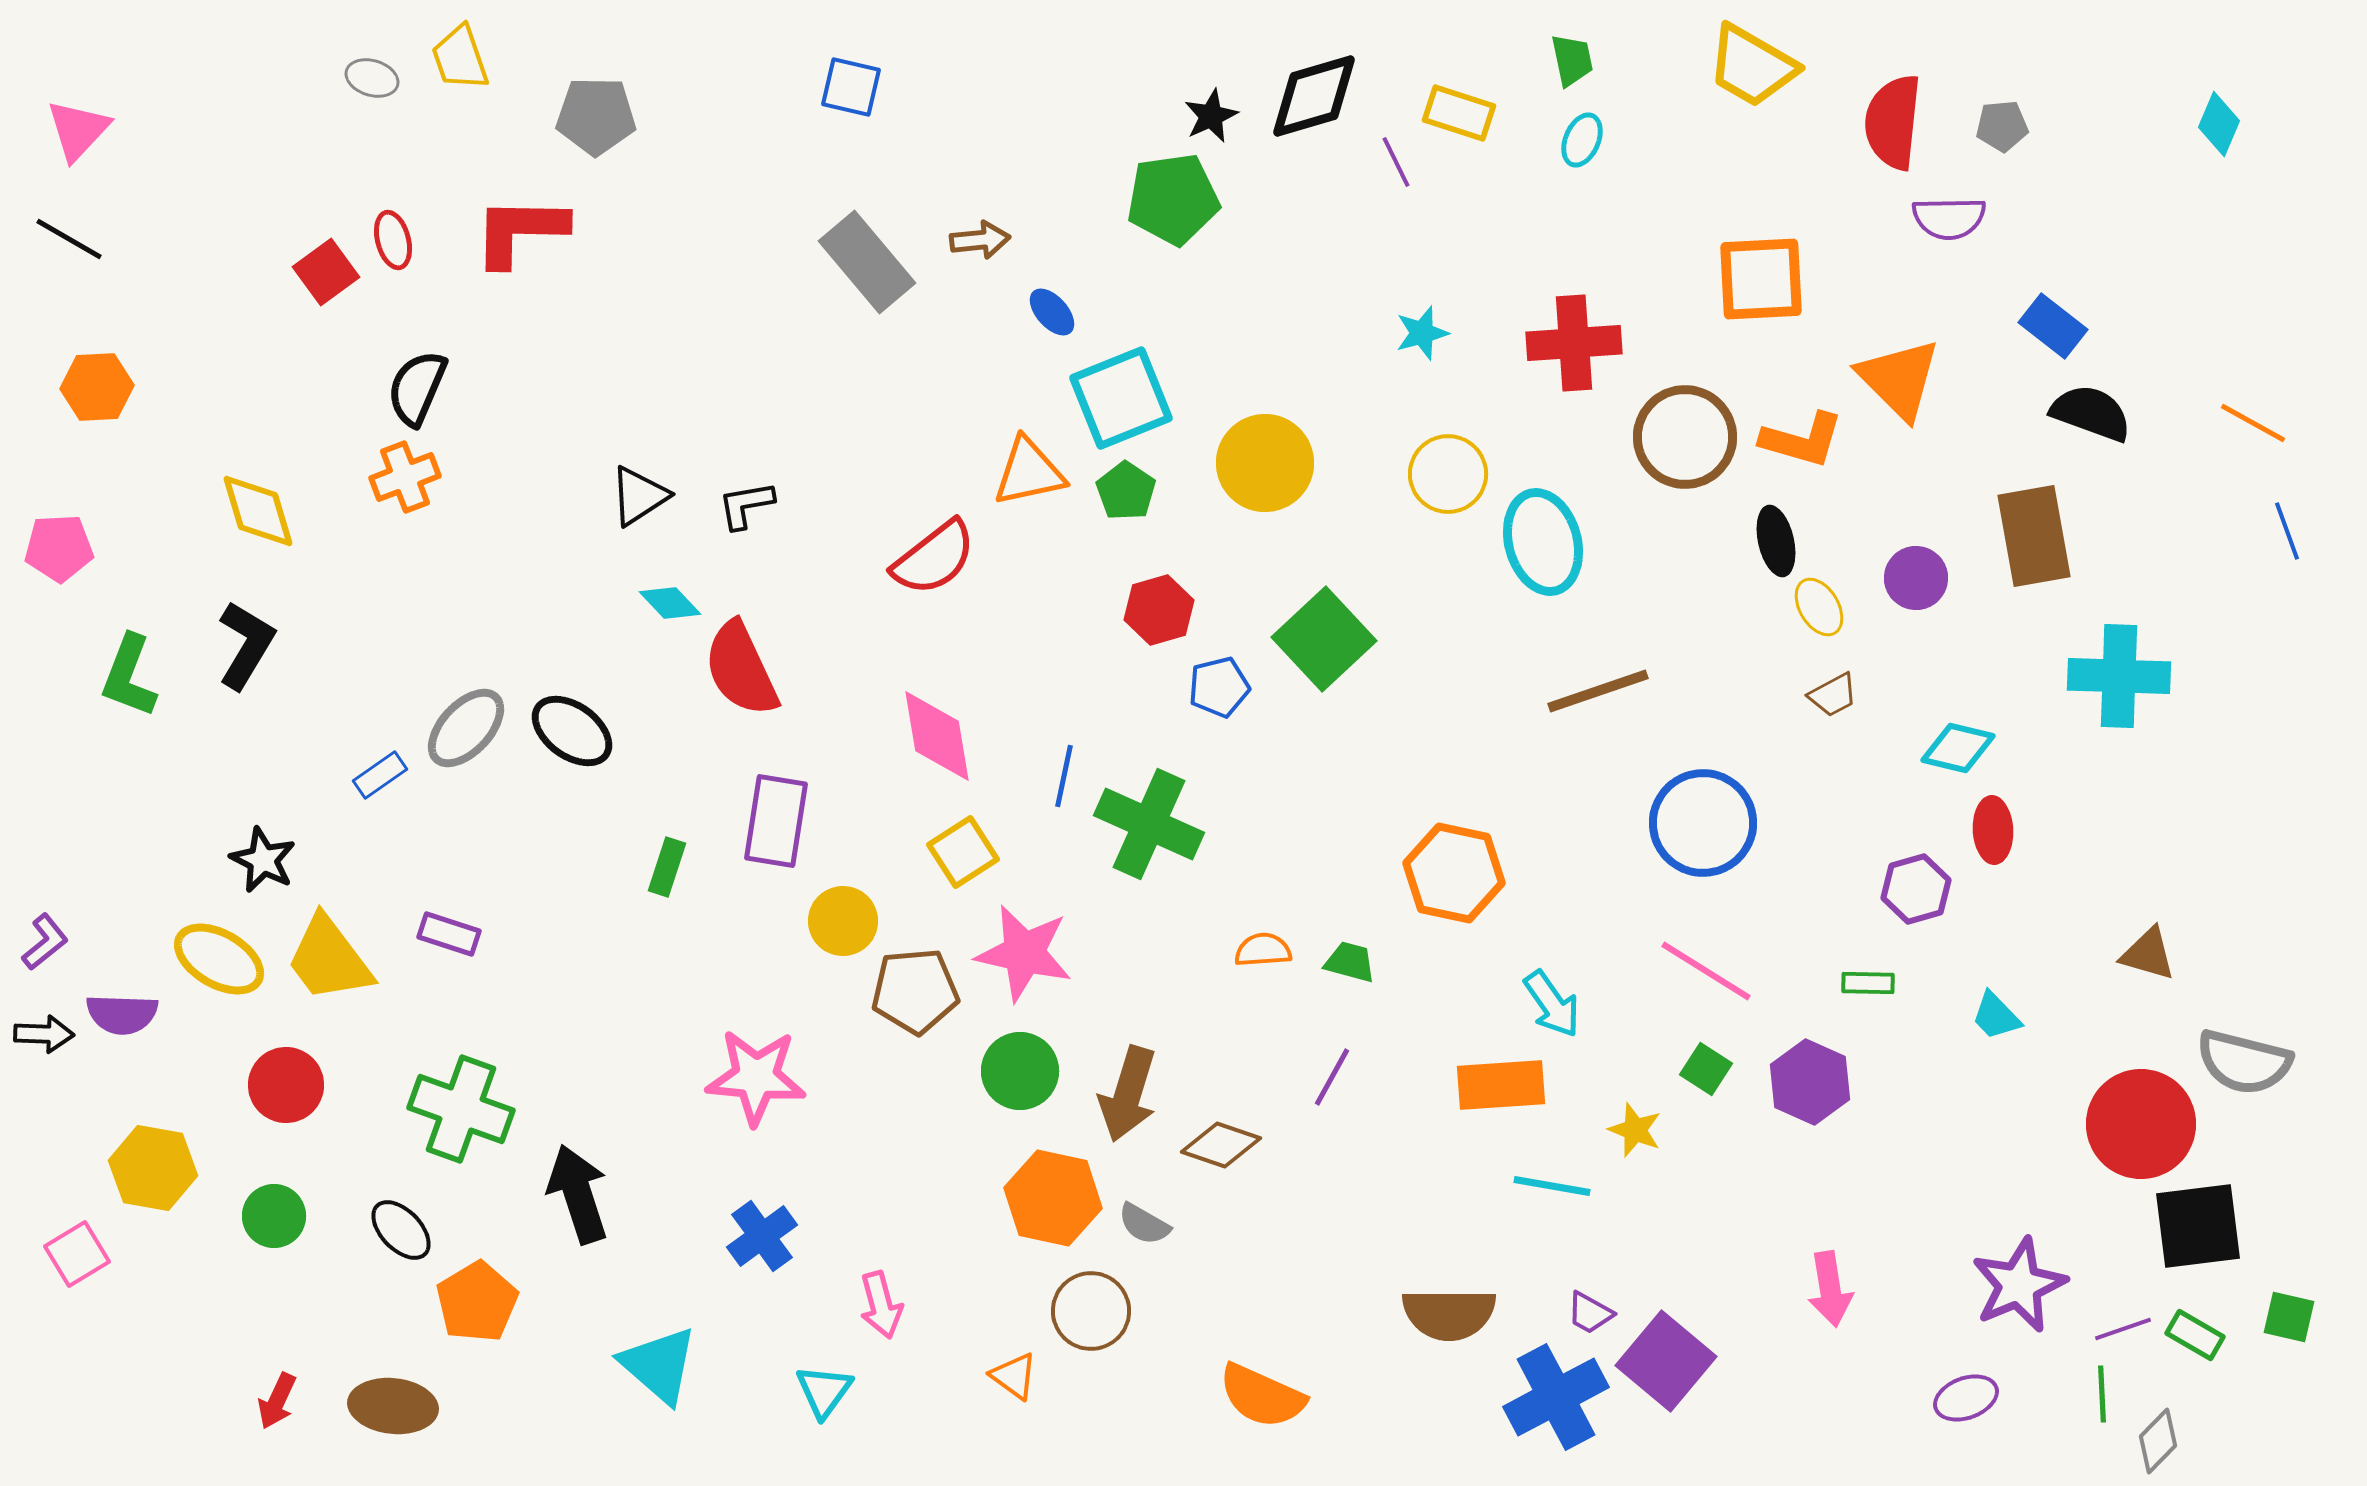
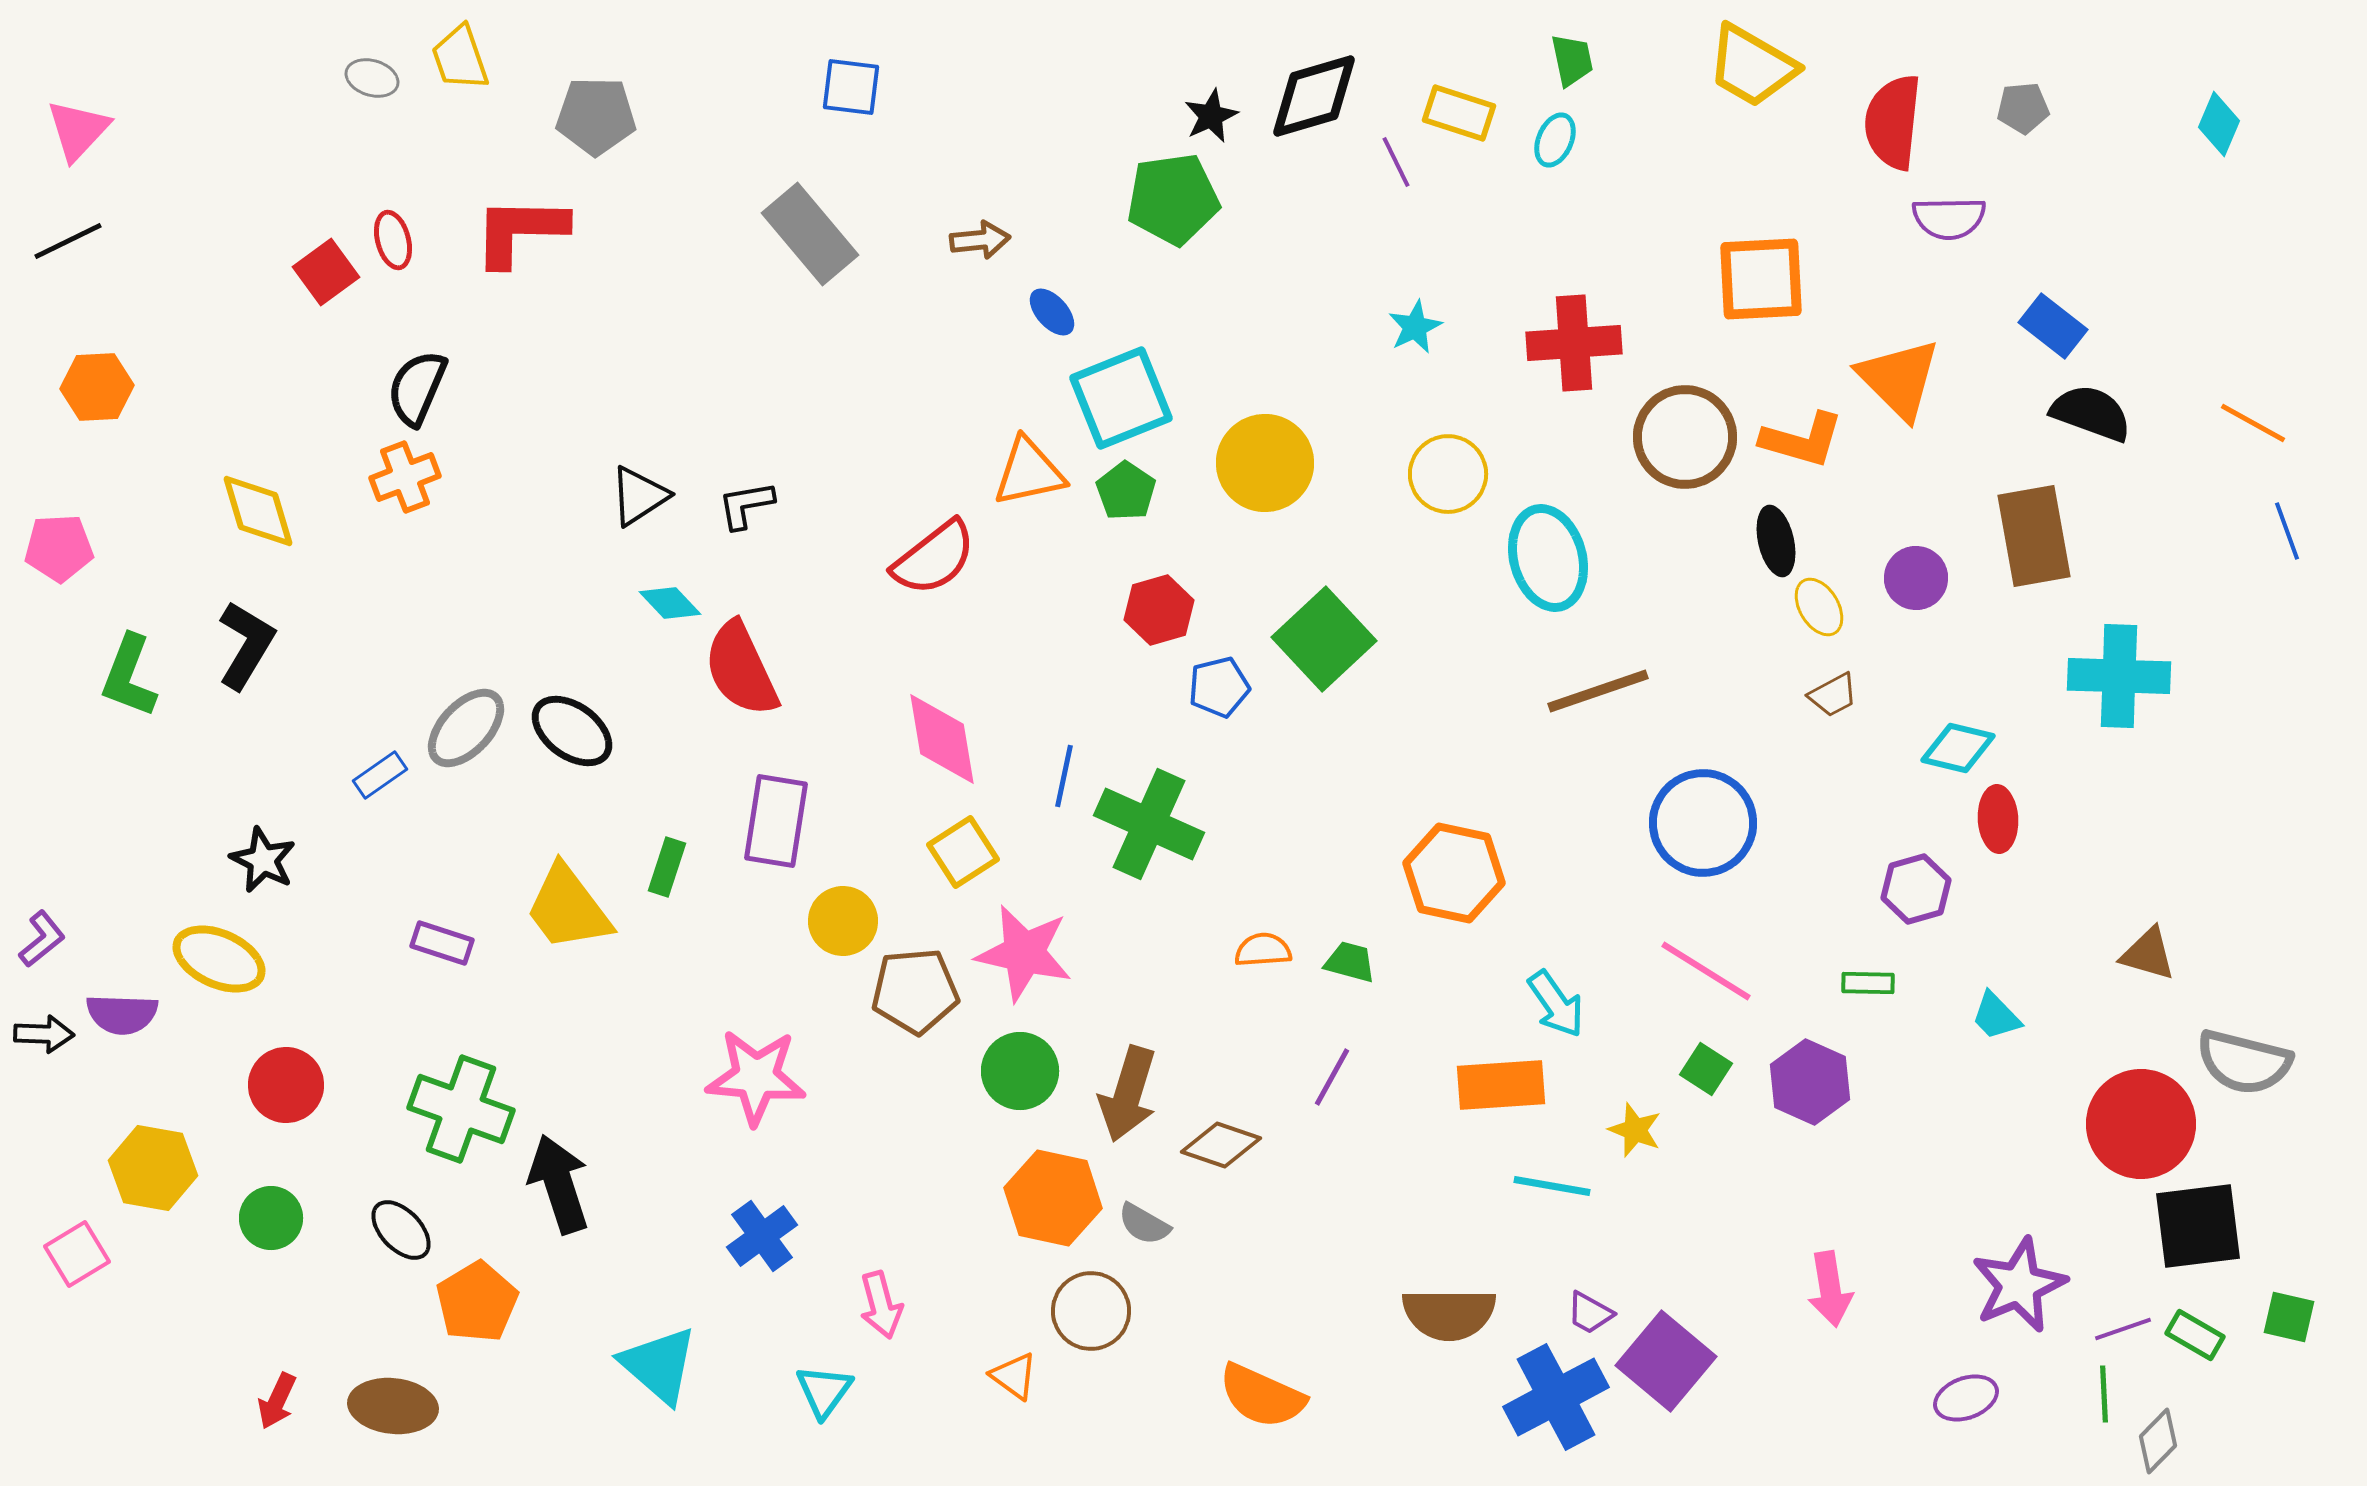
blue square at (851, 87): rotated 6 degrees counterclockwise
gray pentagon at (2002, 126): moved 21 px right, 18 px up
cyan ellipse at (1582, 140): moved 27 px left
black line at (69, 239): moved 1 px left, 2 px down; rotated 56 degrees counterclockwise
gray rectangle at (867, 262): moved 57 px left, 28 px up
cyan star at (1422, 333): moved 7 px left, 6 px up; rotated 10 degrees counterclockwise
cyan ellipse at (1543, 542): moved 5 px right, 16 px down
pink diamond at (937, 736): moved 5 px right, 3 px down
red ellipse at (1993, 830): moved 5 px right, 11 px up
purple rectangle at (449, 934): moved 7 px left, 9 px down
purple L-shape at (45, 942): moved 3 px left, 3 px up
yellow ellipse at (219, 959): rotated 6 degrees counterclockwise
yellow trapezoid at (329, 959): moved 239 px right, 51 px up
cyan arrow at (1552, 1004): moved 4 px right
black arrow at (578, 1194): moved 19 px left, 10 px up
green circle at (274, 1216): moved 3 px left, 2 px down
green line at (2102, 1394): moved 2 px right
